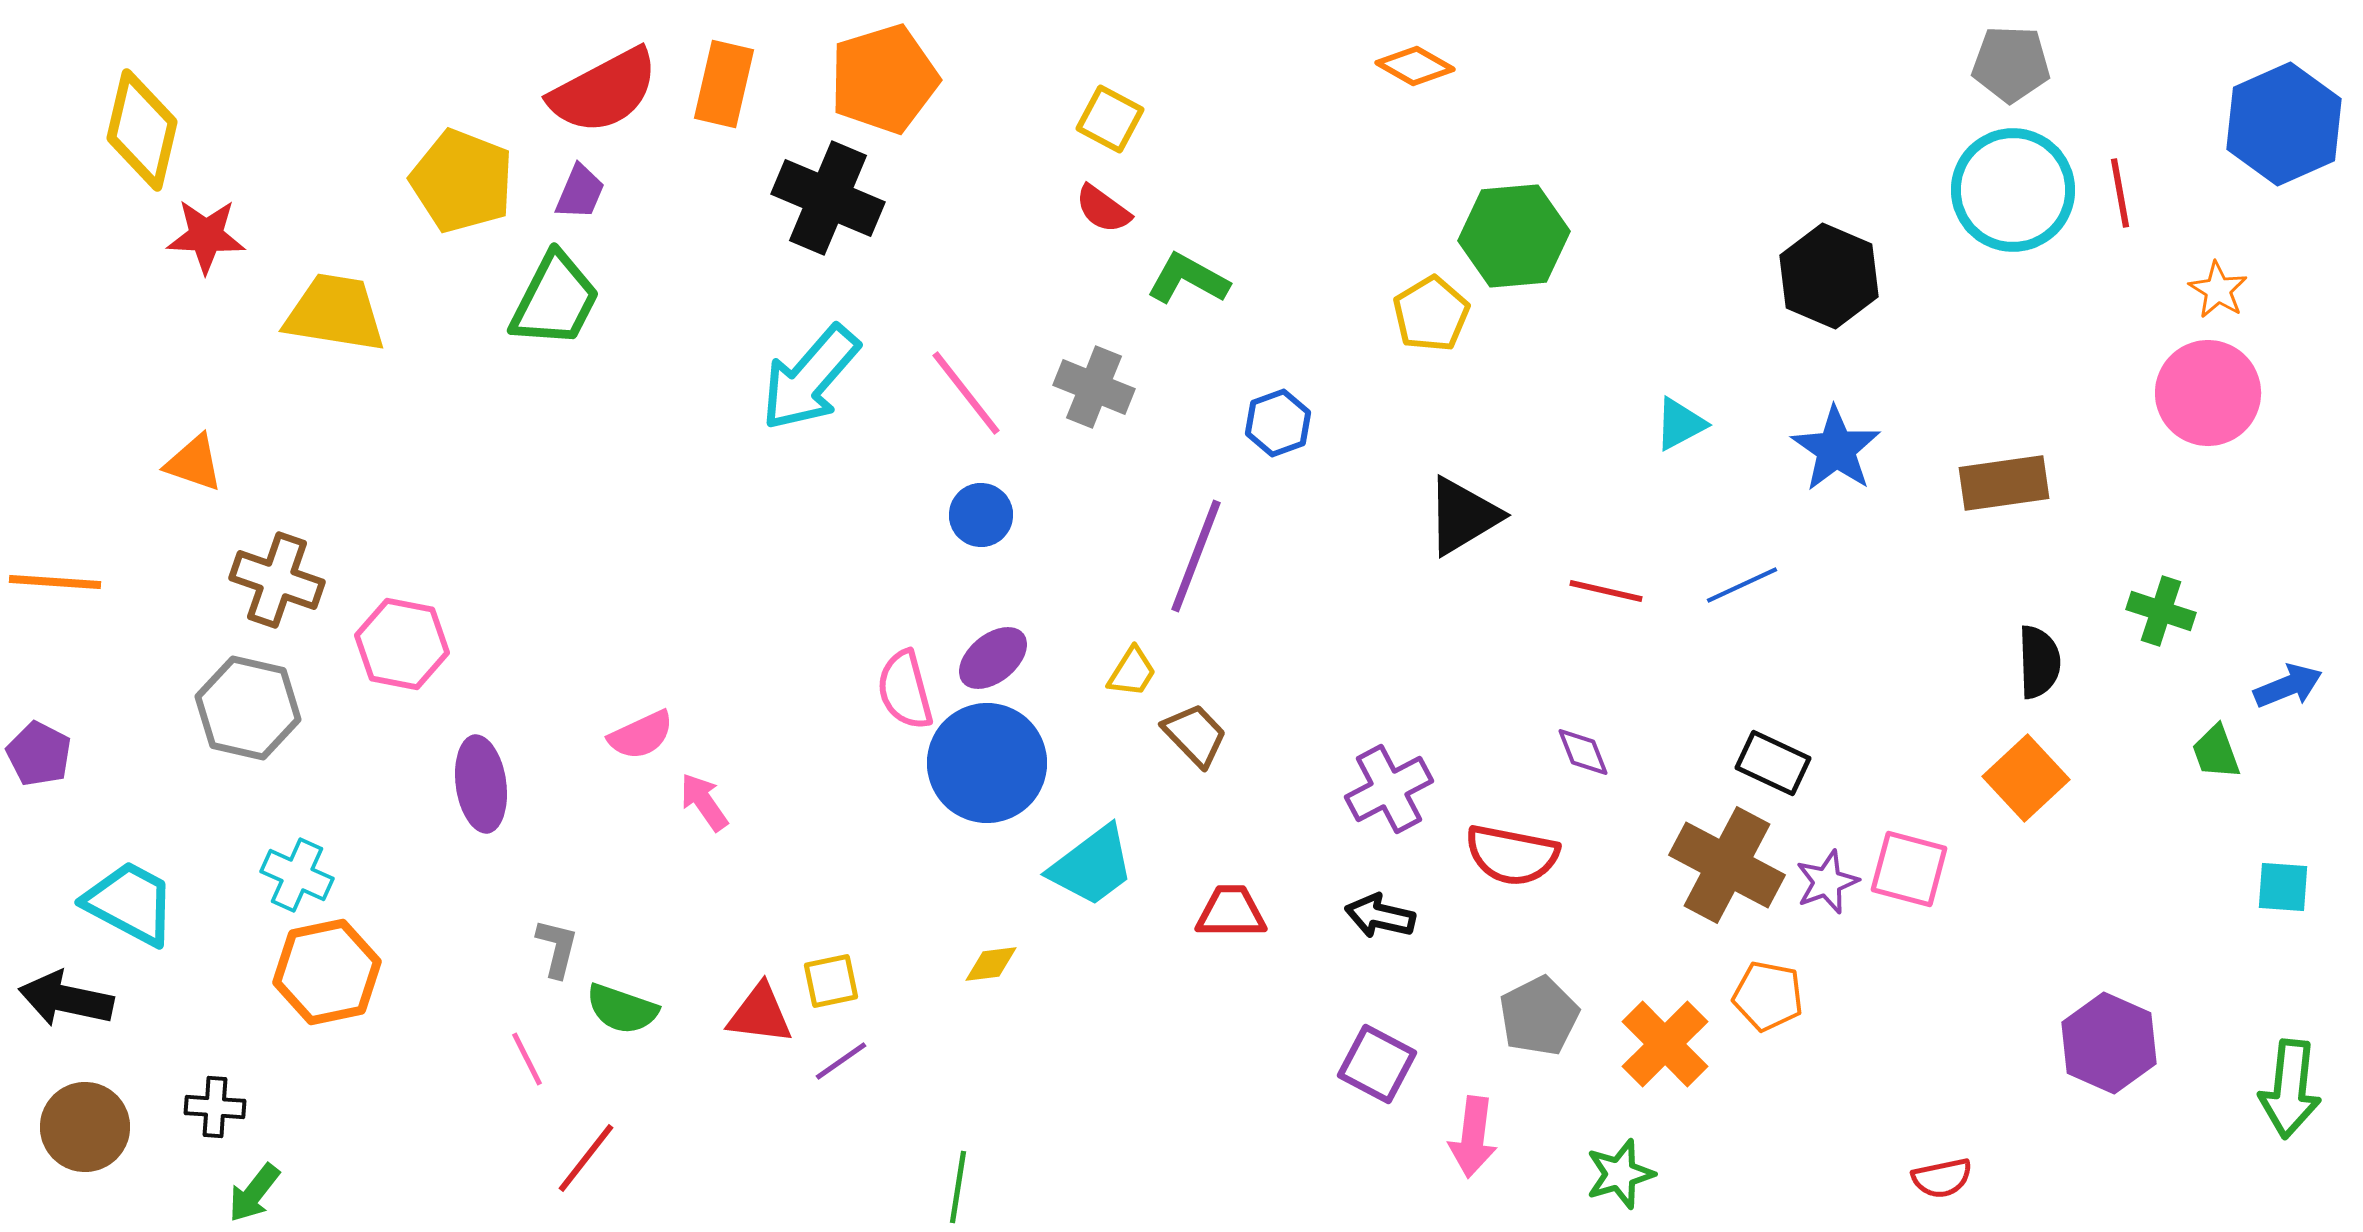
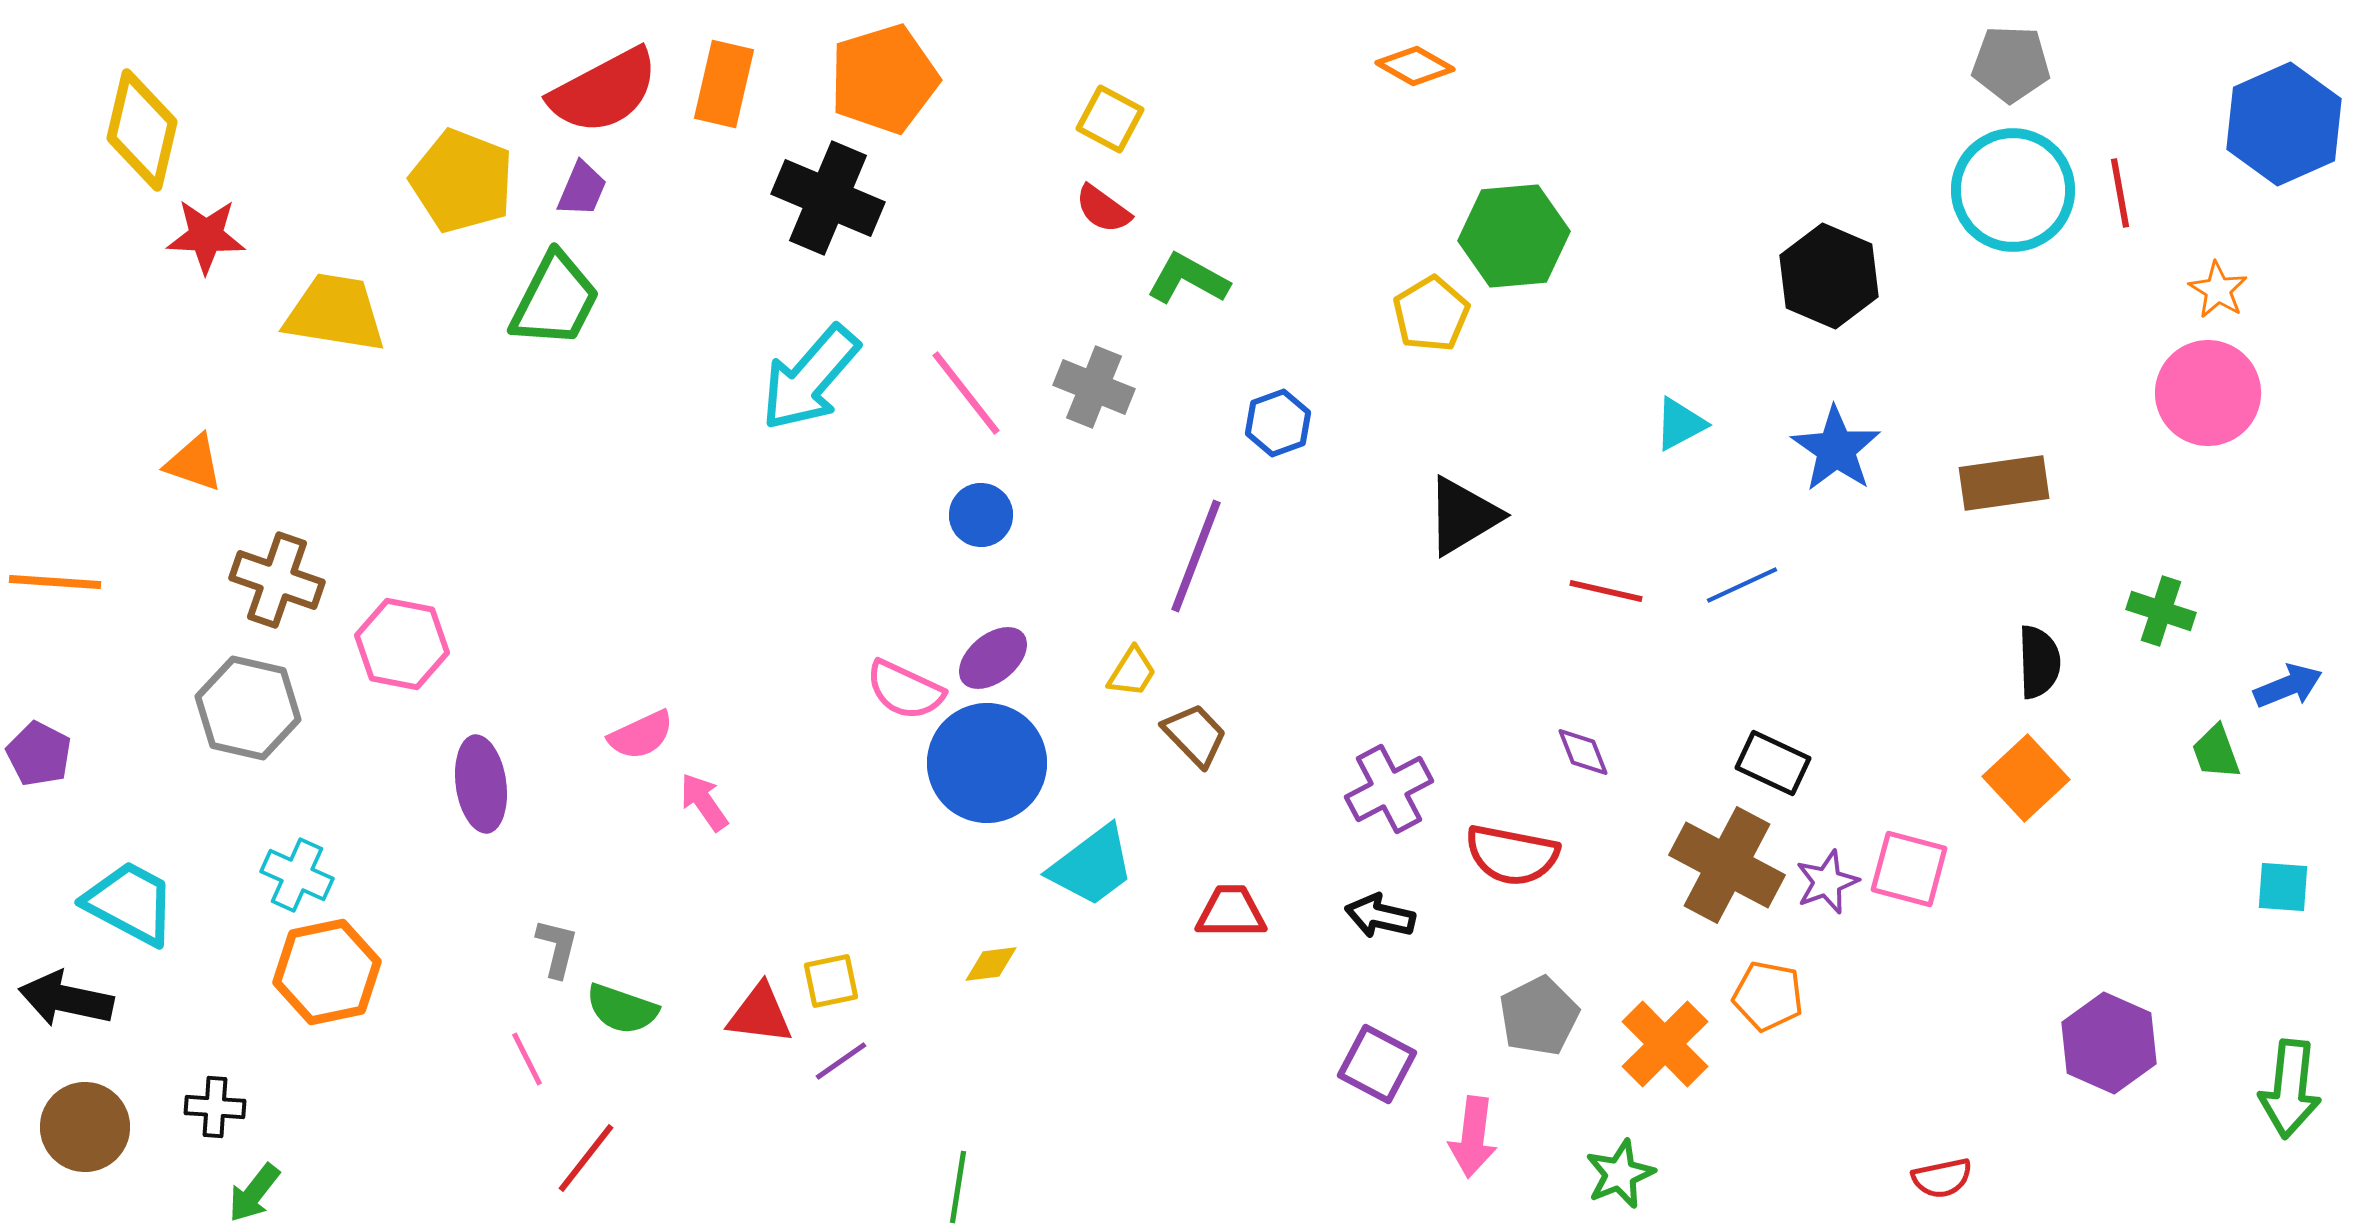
purple trapezoid at (580, 192): moved 2 px right, 3 px up
pink semicircle at (905, 690): rotated 50 degrees counterclockwise
green star at (1620, 1174): rotated 6 degrees counterclockwise
